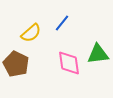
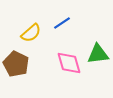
blue line: rotated 18 degrees clockwise
pink diamond: rotated 8 degrees counterclockwise
